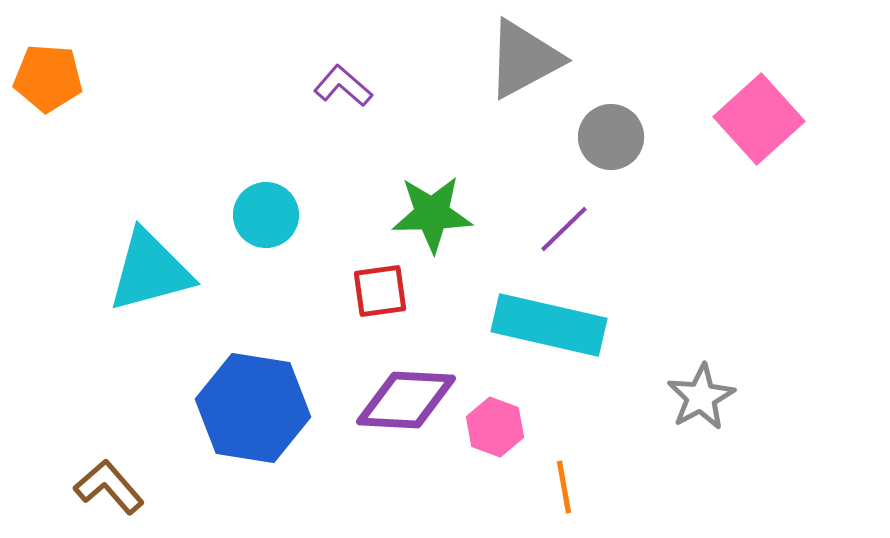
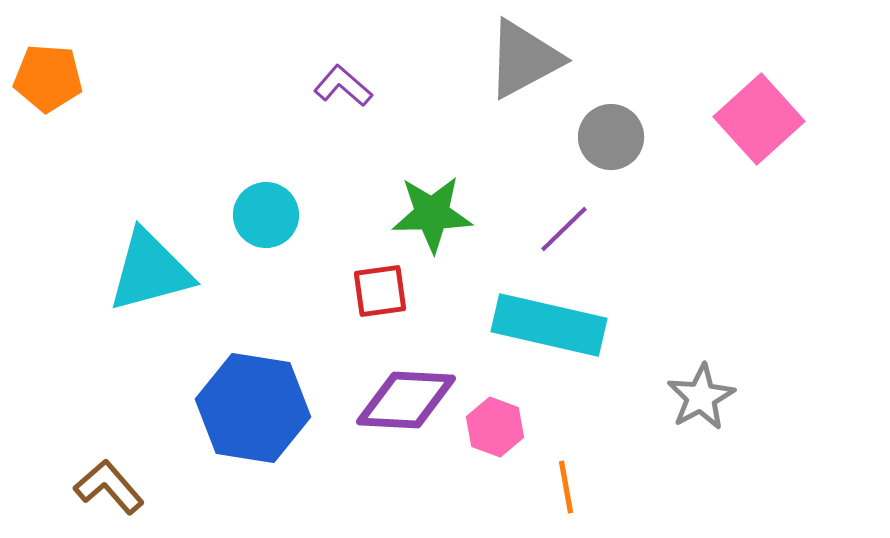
orange line: moved 2 px right
